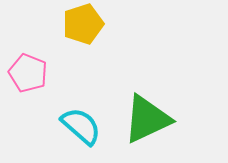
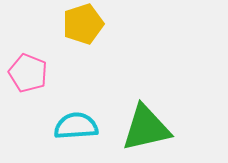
green triangle: moved 1 px left, 9 px down; rotated 12 degrees clockwise
cyan semicircle: moved 5 px left; rotated 45 degrees counterclockwise
